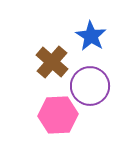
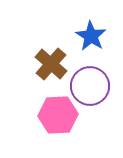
brown cross: moved 1 px left, 2 px down
